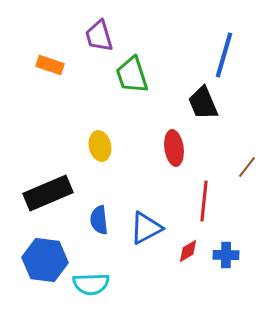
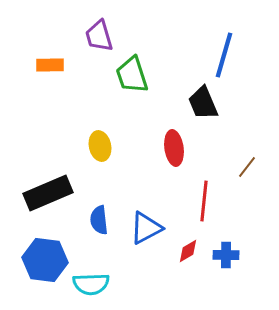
orange rectangle: rotated 20 degrees counterclockwise
